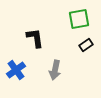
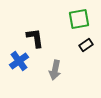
blue cross: moved 3 px right, 9 px up
